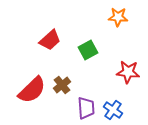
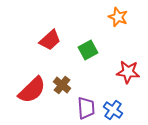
orange star: rotated 18 degrees clockwise
brown cross: rotated 12 degrees counterclockwise
